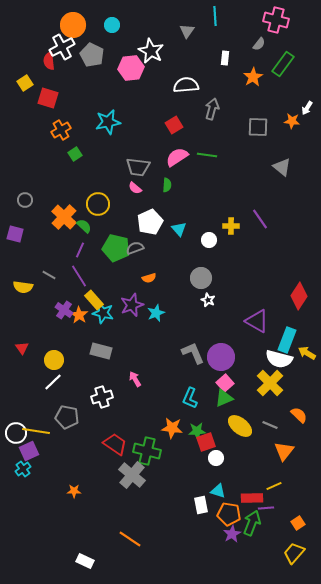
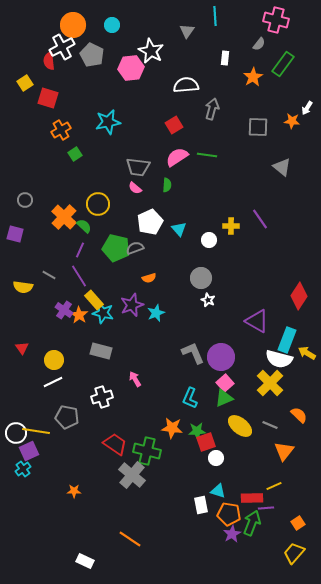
white line at (53, 382): rotated 18 degrees clockwise
